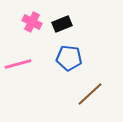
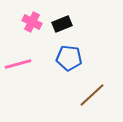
brown line: moved 2 px right, 1 px down
